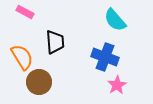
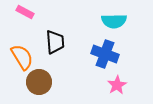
cyan semicircle: moved 1 px left, 1 px down; rotated 50 degrees counterclockwise
blue cross: moved 3 px up
